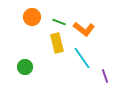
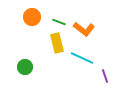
cyan line: rotated 30 degrees counterclockwise
